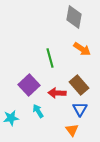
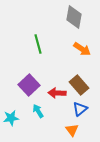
green line: moved 12 px left, 14 px up
blue triangle: rotated 21 degrees clockwise
